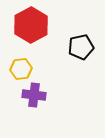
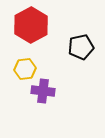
yellow hexagon: moved 4 px right
purple cross: moved 9 px right, 4 px up
